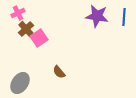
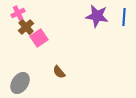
brown cross: moved 2 px up
